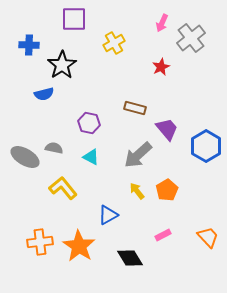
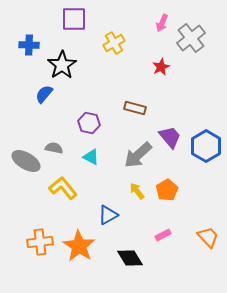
blue semicircle: rotated 144 degrees clockwise
purple trapezoid: moved 3 px right, 8 px down
gray ellipse: moved 1 px right, 4 px down
